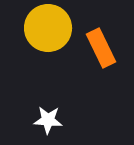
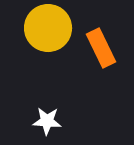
white star: moved 1 px left, 1 px down
